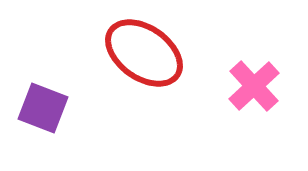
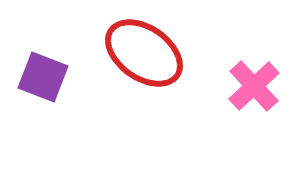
purple square: moved 31 px up
